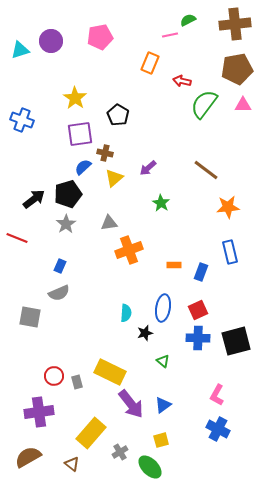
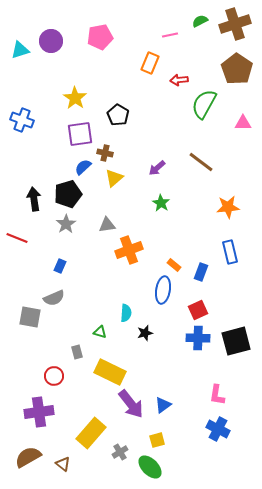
green semicircle at (188, 20): moved 12 px right, 1 px down
brown cross at (235, 24): rotated 12 degrees counterclockwise
brown pentagon at (237, 69): rotated 28 degrees counterclockwise
red arrow at (182, 81): moved 3 px left, 1 px up; rotated 18 degrees counterclockwise
green semicircle at (204, 104): rotated 8 degrees counterclockwise
pink triangle at (243, 105): moved 18 px down
purple arrow at (148, 168): moved 9 px right
brown line at (206, 170): moved 5 px left, 8 px up
black arrow at (34, 199): rotated 60 degrees counterclockwise
gray triangle at (109, 223): moved 2 px left, 2 px down
orange rectangle at (174, 265): rotated 40 degrees clockwise
gray semicircle at (59, 293): moved 5 px left, 5 px down
blue ellipse at (163, 308): moved 18 px up
green triangle at (163, 361): moved 63 px left, 29 px up; rotated 24 degrees counterclockwise
gray rectangle at (77, 382): moved 30 px up
pink L-shape at (217, 395): rotated 20 degrees counterclockwise
yellow square at (161, 440): moved 4 px left
brown triangle at (72, 464): moved 9 px left
